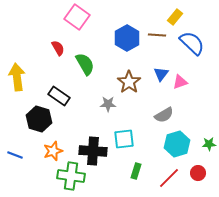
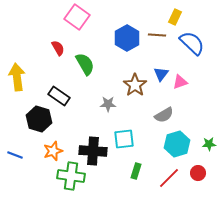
yellow rectangle: rotated 14 degrees counterclockwise
brown star: moved 6 px right, 3 px down
